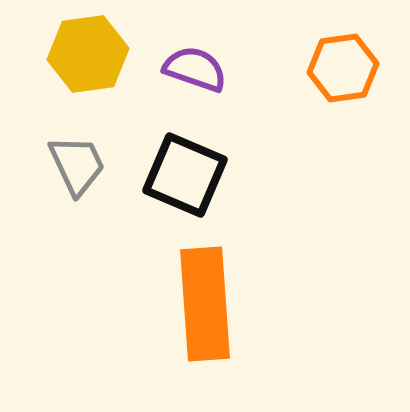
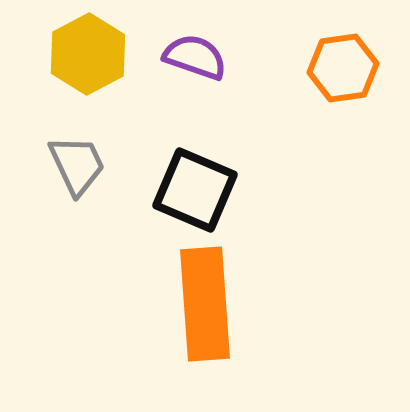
yellow hexagon: rotated 20 degrees counterclockwise
purple semicircle: moved 12 px up
black square: moved 10 px right, 15 px down
